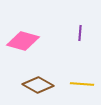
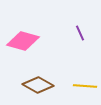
purple line: rotated 28 degrees counterclockwise
yellow line: moved 3 px right, 2 px down
